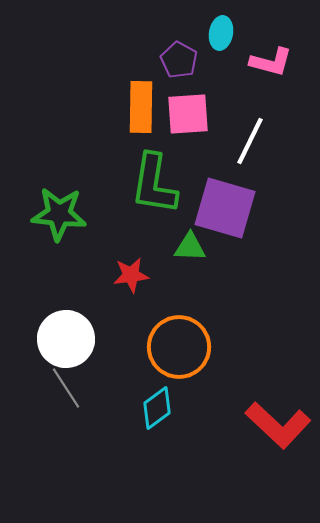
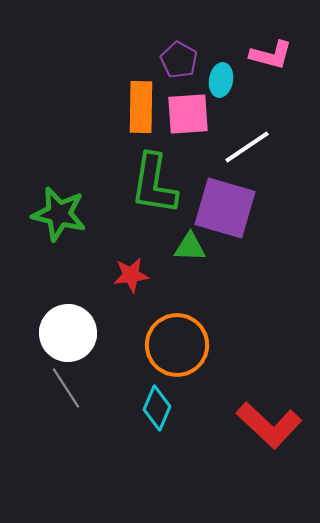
cyan ellipse: moved 47 px down
pink L-shape: moved 7 px up
white line: moved 3 px left, 6 px down; rotated 30 degrees clockwise
green star: rotated 8 degrees clockwise
white circle: moved 2 px right, 6 px up
orange circle: moved 2 px left, 2 px up
cyan diamond: rotated 30 degrees counterclockwise
red L-shape: moved 9 px left
